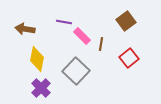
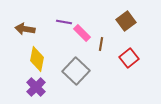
pink rectangle: moved 3 px up
purple cross: moved 5 px left, 1 px up
